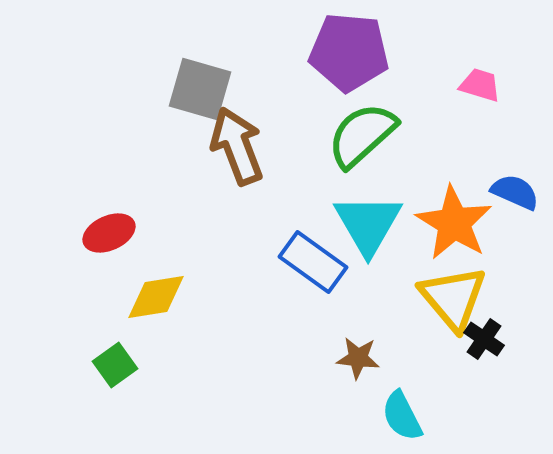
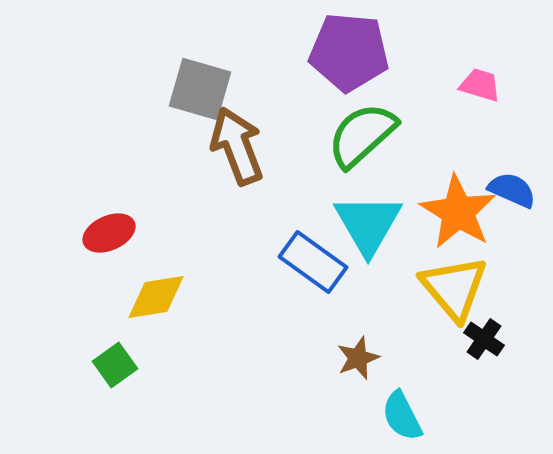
blue semicircle: moved 3 px left, 2 px up
orange star: moved 4 px right, 11 px up
yellow triangle: moved 1 px right, 10 px up
brown star: rotated 27 degrees counterclockwise
